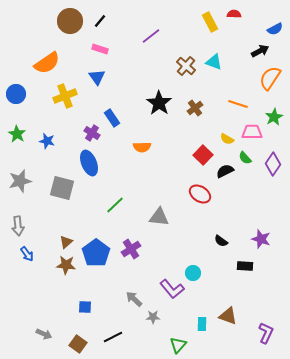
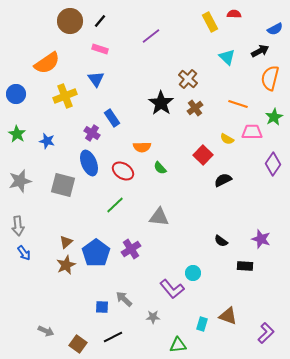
cyan triangle at (214, 62): moved 13 px right, 5 px up; rotated 24 degrees clockwise
brown cross at (186, 66): moved 2 px right, 13 px down
blue triangle at (97, 77): moved 1 px left, 2 px down
orange semicircle at (270, 78): rotated 20 degrees counterclockwise
black star at (159, 103): moved 2 px right
green semicircle at (245, 158): moved 85 px left, 10 px down
black semicircle at (225, 171): moved 2 px left, 9 px down
gray square at (62, 188): moved 1 px right, 3 px up
red ellipse at (200, 194): moved 77 px left, 23 px up
blue arrow at (27, 254): moved 3 px left, 1 px up
brown star at (66, 265): rotated 30 degrees counterclockwise
gray arrow at (134, 299): moved 10 px left
blue square at (85, 307): moved 17 px right
cyan rectangle at (202, 324): rotated 16 degrees clockwise
purple L-shape at (266, 333): rotated 20 degrees clockwise
gray arrow at (44, 334): moved 2 px right, 3 px up
green triangle at (178, 345): rotated 42 degrees clockwise
